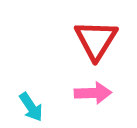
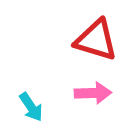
red triangle: rotated 45 degrees counterclockwise
